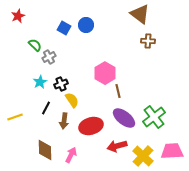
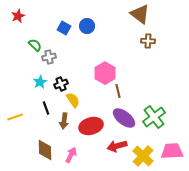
blue circle: moved 1 px right, 1 px down
gray cross: rotated 16 degrees clockwise
yellow semicircle: moved 1 px right
black line: rotated 48 degrees counterclockwise
